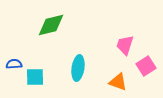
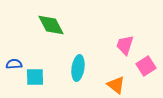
green diamond: rotated 76 degrees clockwise
orange triangle: moved 2 px left, 3 px down; rotated 18 degrees clockwise
